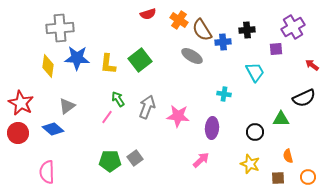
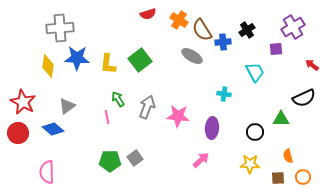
black cross: rotated 28 degrees counterclockwise
red star: moved 2 px right, 1 px up
pink line: rotated 48 degrees counterclockwise
yellow star: rotated 18 degrees counterclockwise
orange circle: moved 5 px left
